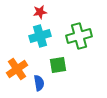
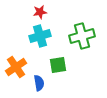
green cross: moved 3 px right
orange cross: moved 1 px left, 2 px up
